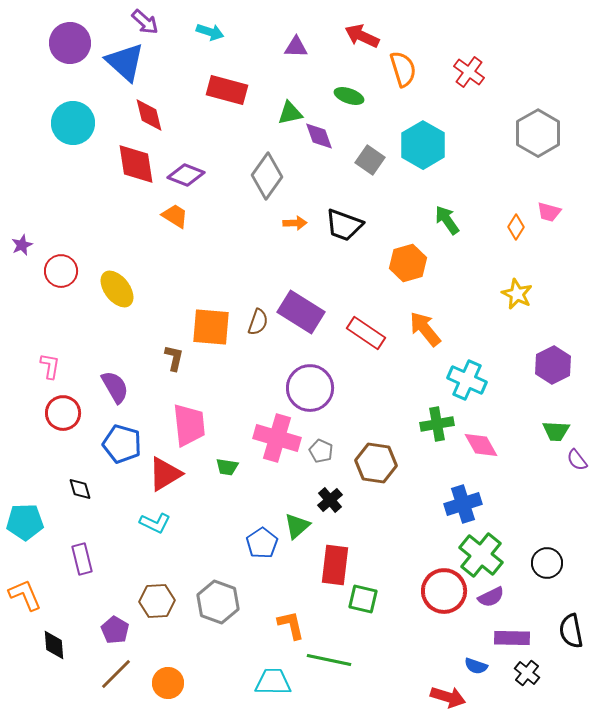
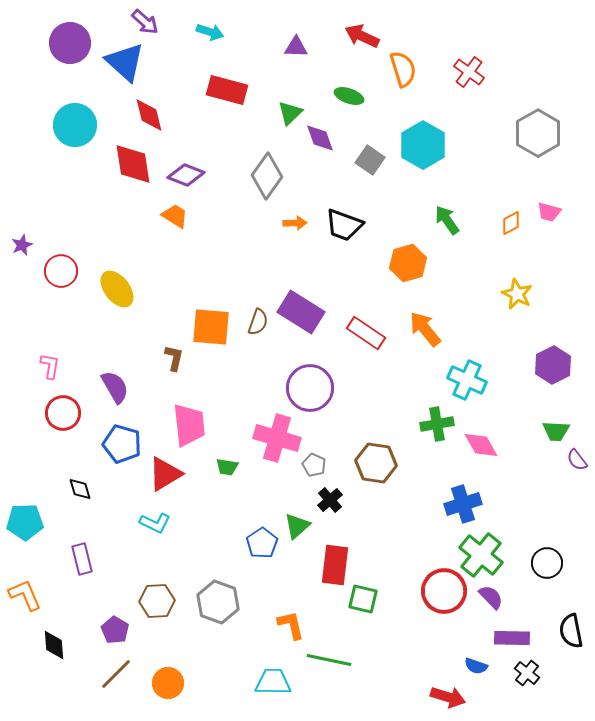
green triangle at (290, 113): rotated 32 degrees counterclockwise
cyan circle at (73, 123): moved 2 px right, 2 px down
purple diamond at (319, 136): moved 1 px right, 2 px down
red diamond at (136, 164): moved 3 px left
orange diamond at (516, 227): moved 5 px left, 4 px up; rotated 30 degrees clockwise
gray pentagon at (321, 451): moved 7 px left, 14 px down
purple semicircle at (491, 597): rotated 108 degrees counterclockwise
